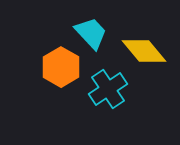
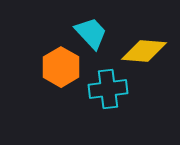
yellow diamond: rotated 45 degrees counterclockwise
cyan cross: rotated 27 degrees clockwise
